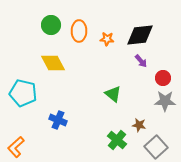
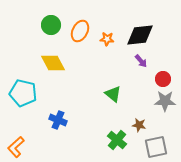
orange ellipse: moved 1 px right; rotated 25 degrees clockwise
red circle: moved 1 px down
gray square: rotated 30 degrees clockwise
